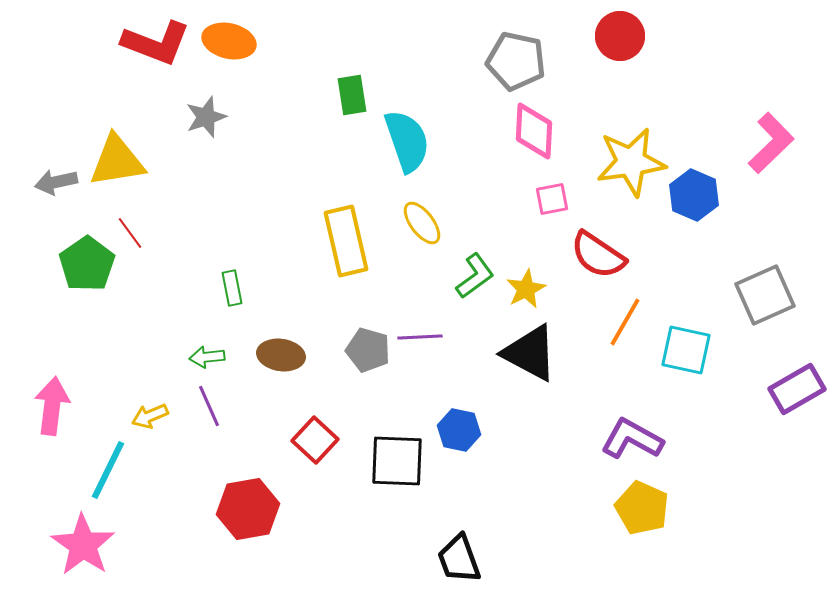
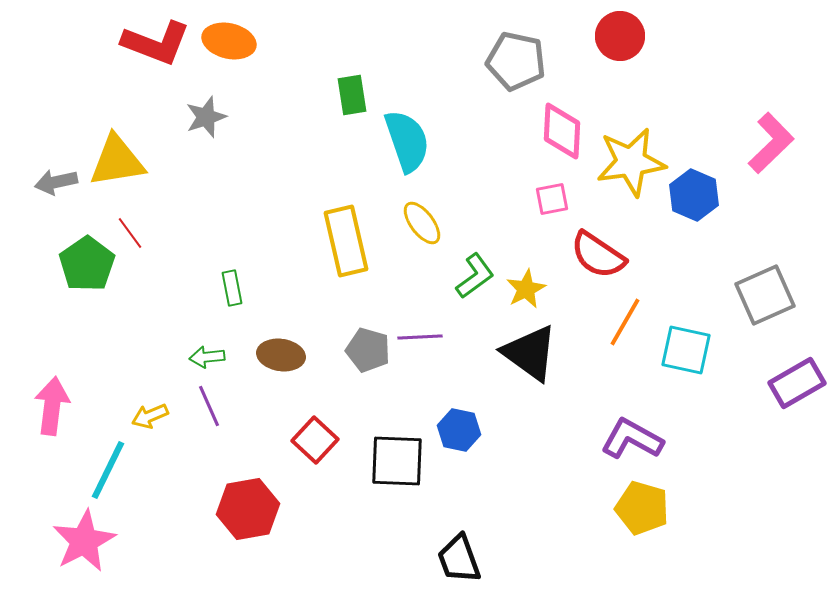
pink diamond at (534, 131): moved 28 px right
black triangle at (530, 353): rotated 8 degrees clockwise
purple rectangle at (797, 389): moved 6 px up
yellow pentagon at (642, 508): rotated 8 degrees counterclockwise
pink star at (83, 545): moved 1 px right, 4 px up; rotated 10 degrees clockwise
